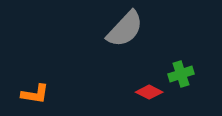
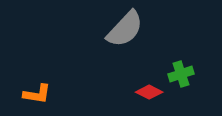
orange L-shape: moved 2 px right
